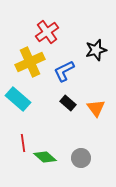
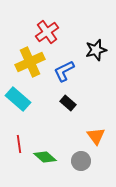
orange triangle: moved 28 px down
red line: moved 4 px left, 1 px down
gray circle: moved 3 px down
